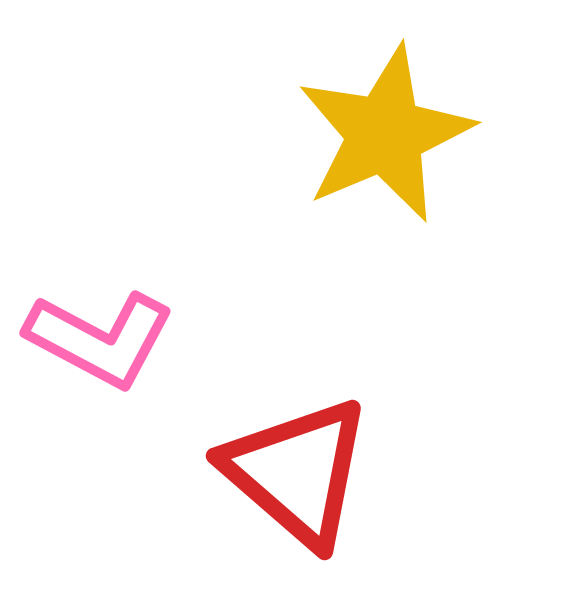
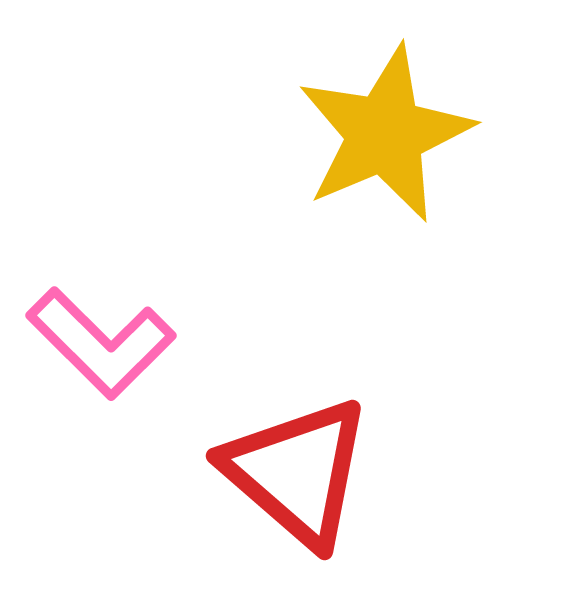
pink L-shape: moved 1 px right, 4 px down; rotated 17 degrees clockwise
